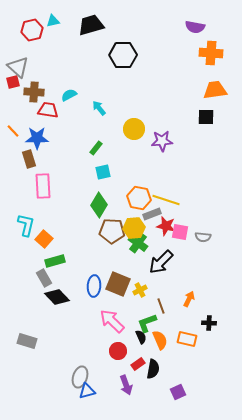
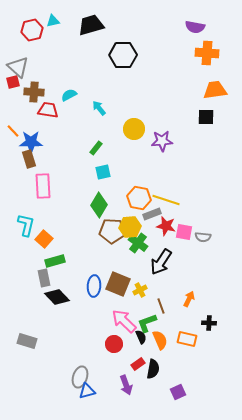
orange cross at (211, 53): moved 4 px left
blue star at (37, 138): moved 6 px left, 4 px down
yellow hexagon at (134, 228): moved 4 px left, 1 px up
pink square at (180, 232): moved 4 px right
black arrow at (161, 262): rotated 12 degrees counterclockwise
gray rectangle at (44, 278): rotated 18 degrees clockwise
pink arrow at (112, 321): moved 12 px right
red circle at (118, 351): moved 4 px left, 7 px up
